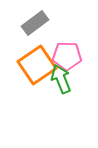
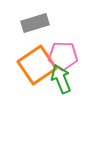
gray rectangle: rotated 20 degrees clockwise
pink pentagon: moved 4 px left
